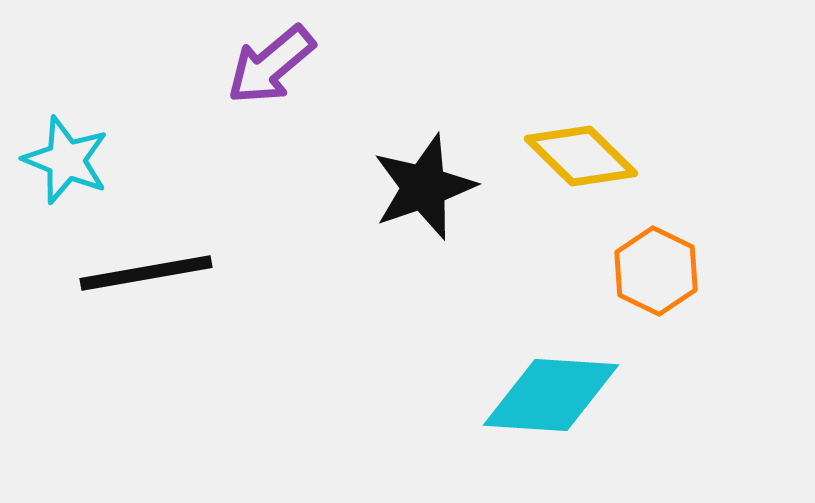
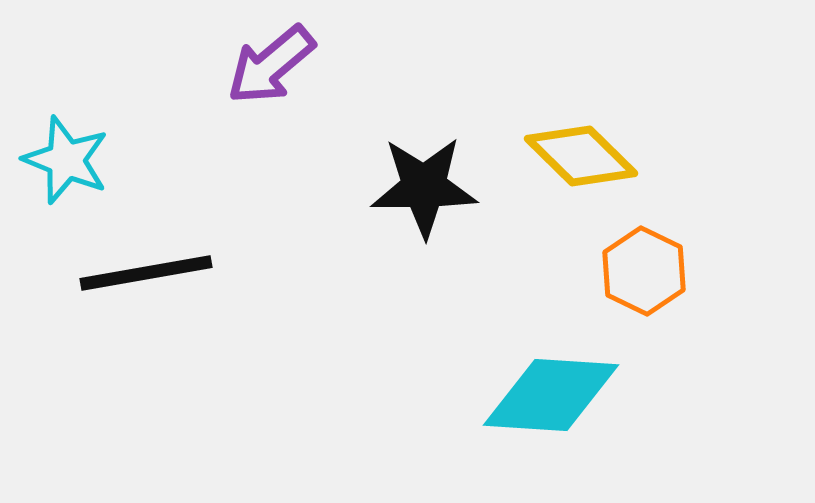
black star: rotated 19 degrees clockwise
orange hexagon: moved 12 px left
